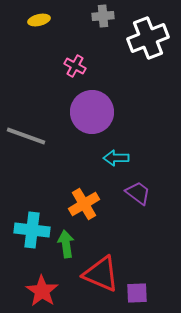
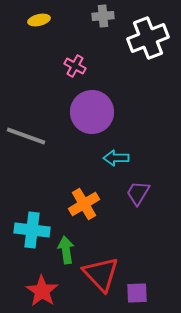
purple trapezoid: rotated 96 degrees counterclockwise
green arrow: moved 6 px down
red triangle: rotated 24 degrees clockwise
